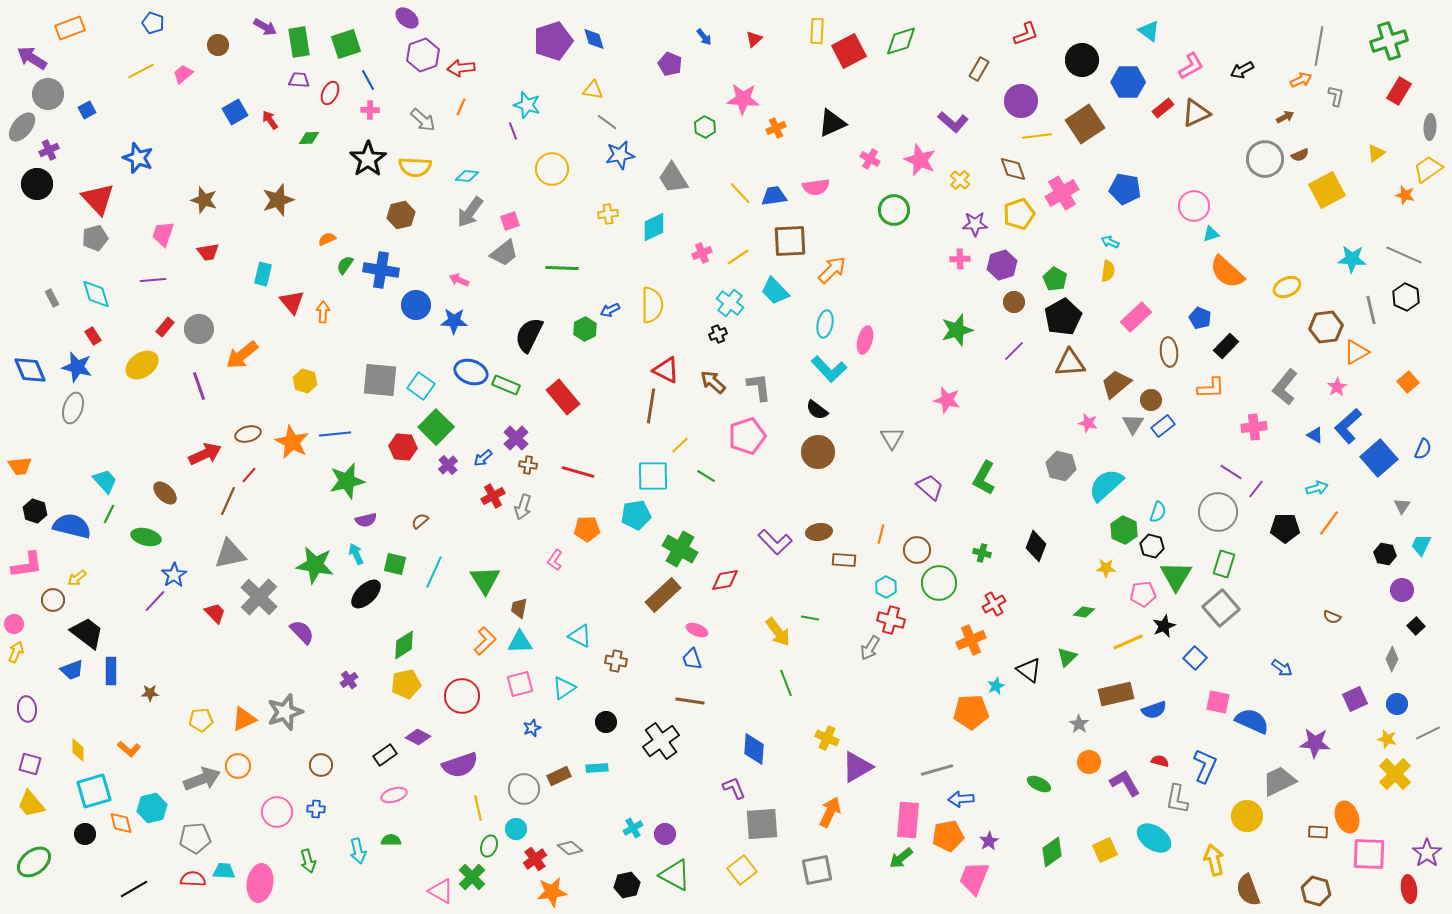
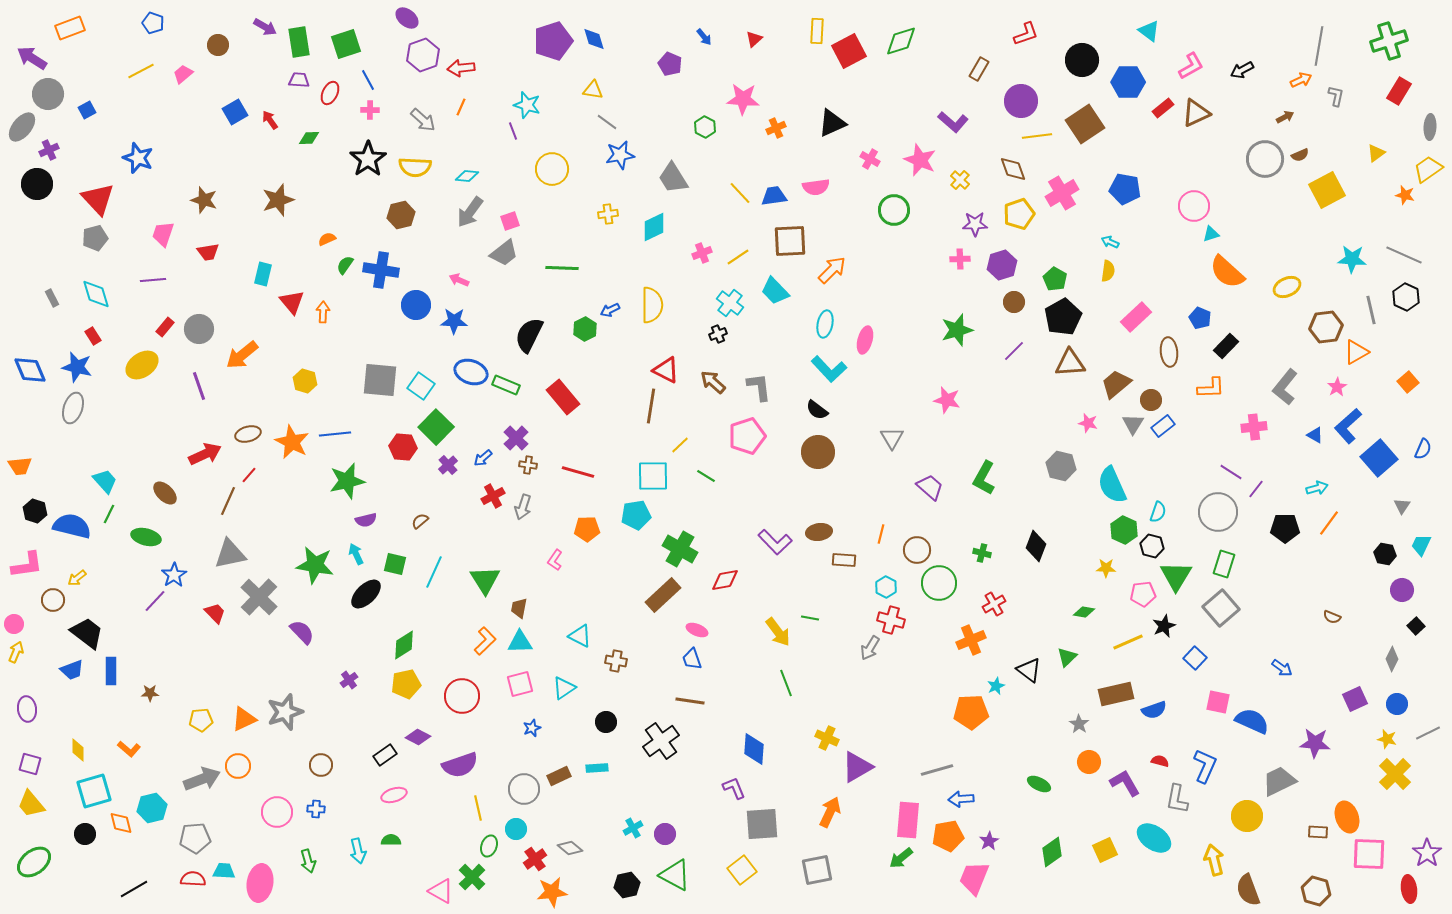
cyan semicircle at (1106, 485): moved 6 px right; rotated 72 degrees counterclockwise
